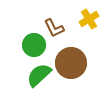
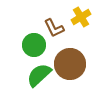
yellow cross: moved 8 px left, 2 px up
brown circle: moved 1 px left, 1 px down
